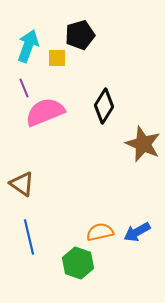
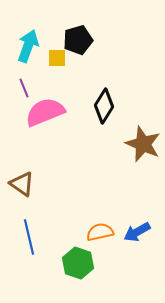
black pentagon: moved 2 px left, 5 px down
